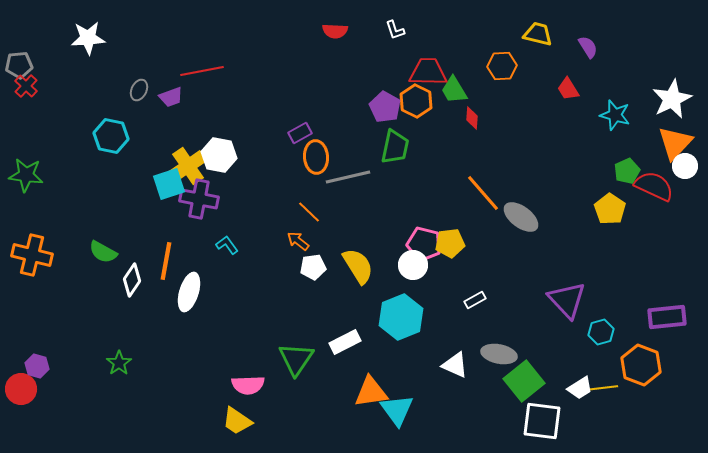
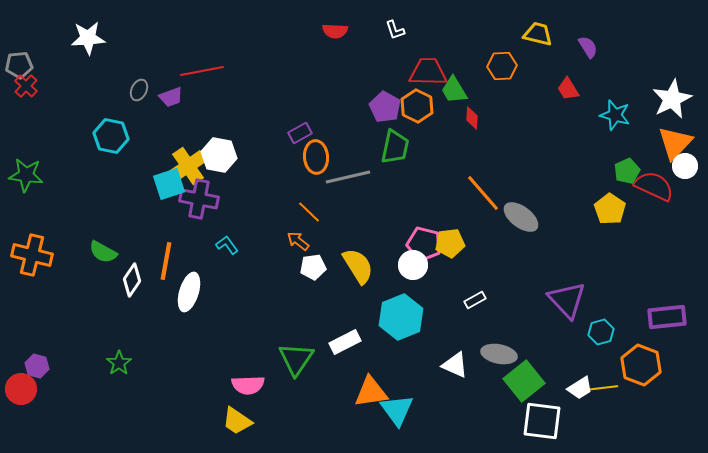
orange hexagon at (416, 101): moved 1 px right, 5 px down
